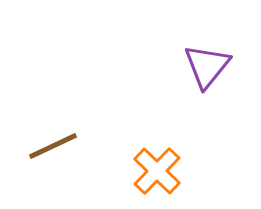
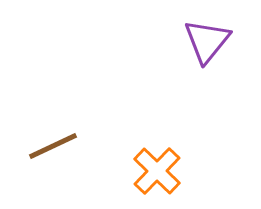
purple triangle: moved 25 px up
